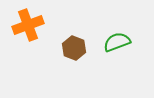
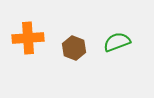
orange cross: moved 13 px down; rotated 16 degrees clockwise
